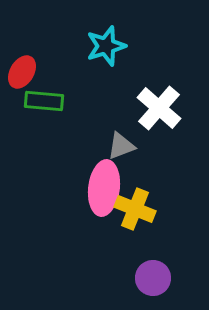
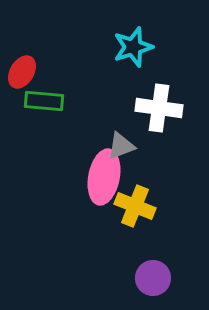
cyan star: moved 27 px right, 1 px down
white cross: rotated 33 degrees counterclockwise
pink ellipse: moved 11 px up; rotated 4 degrees clockwise
yellow cross: moved 3 px up
